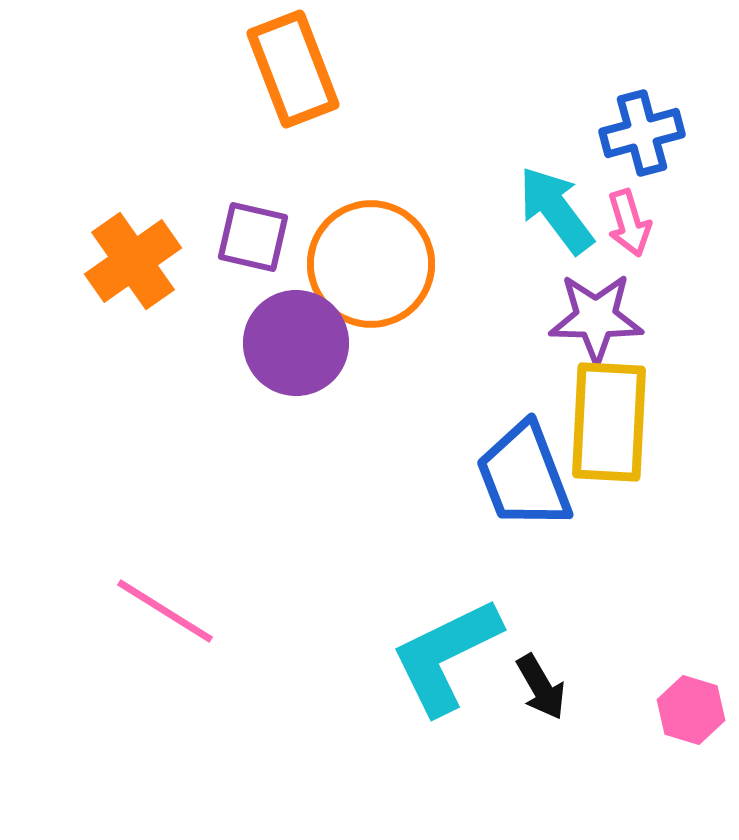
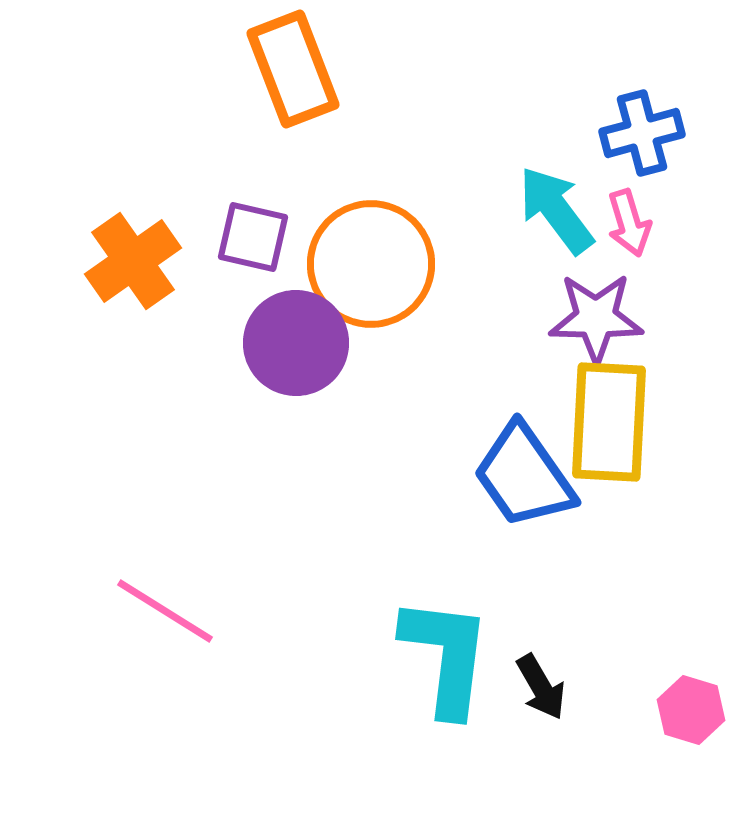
blue trapezoid: rotated 14 degrees counterclockwise
cyan L-shape: rotated 123 degrees clockwise
